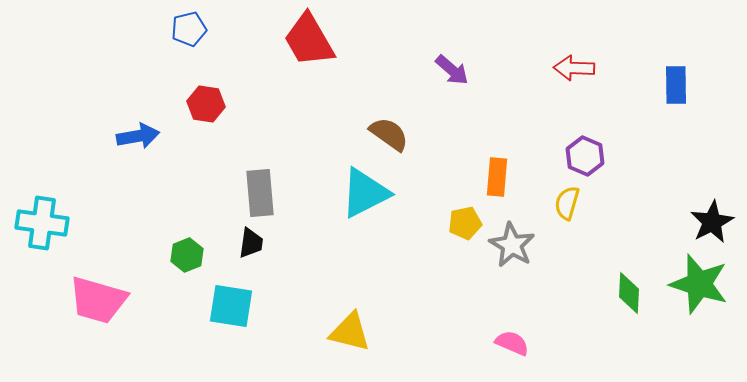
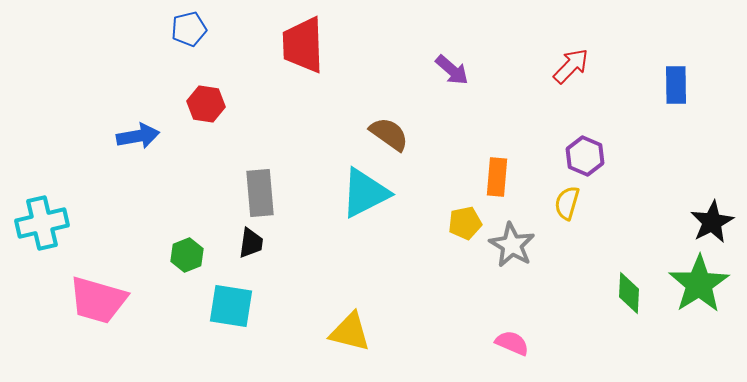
red trapezoid: moved 6 px left, 5 px down; rotated 28 degrees clockwise
red arrow: moved 3 px left, 2 px up; rotated 132 degrees clockwise
cyan cross: rotated 21 degrees counterclockwise
green star: rotated 22 degrees clockwise
